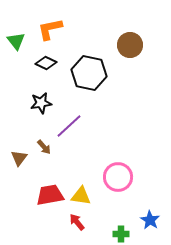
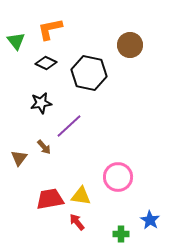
red trapezoid: moved 4 px down
